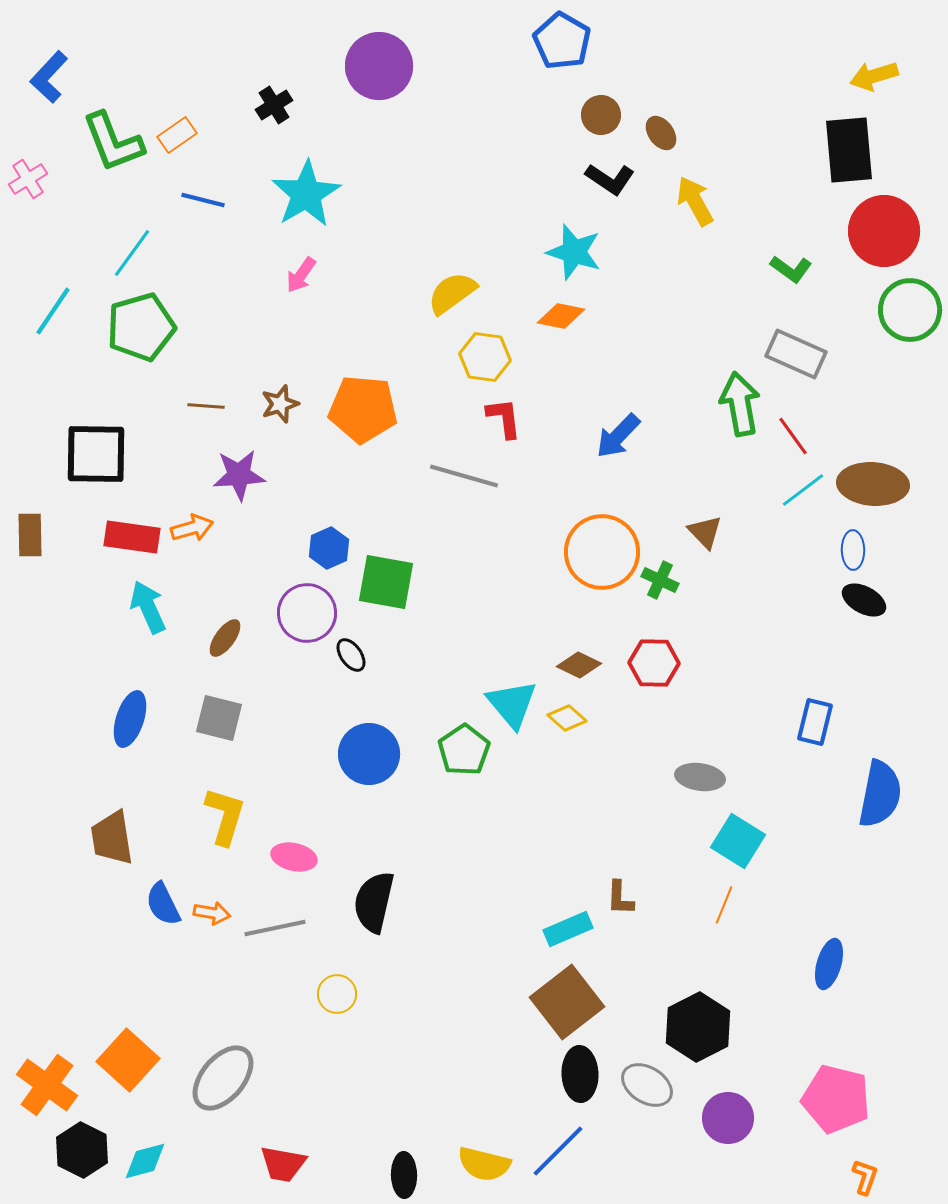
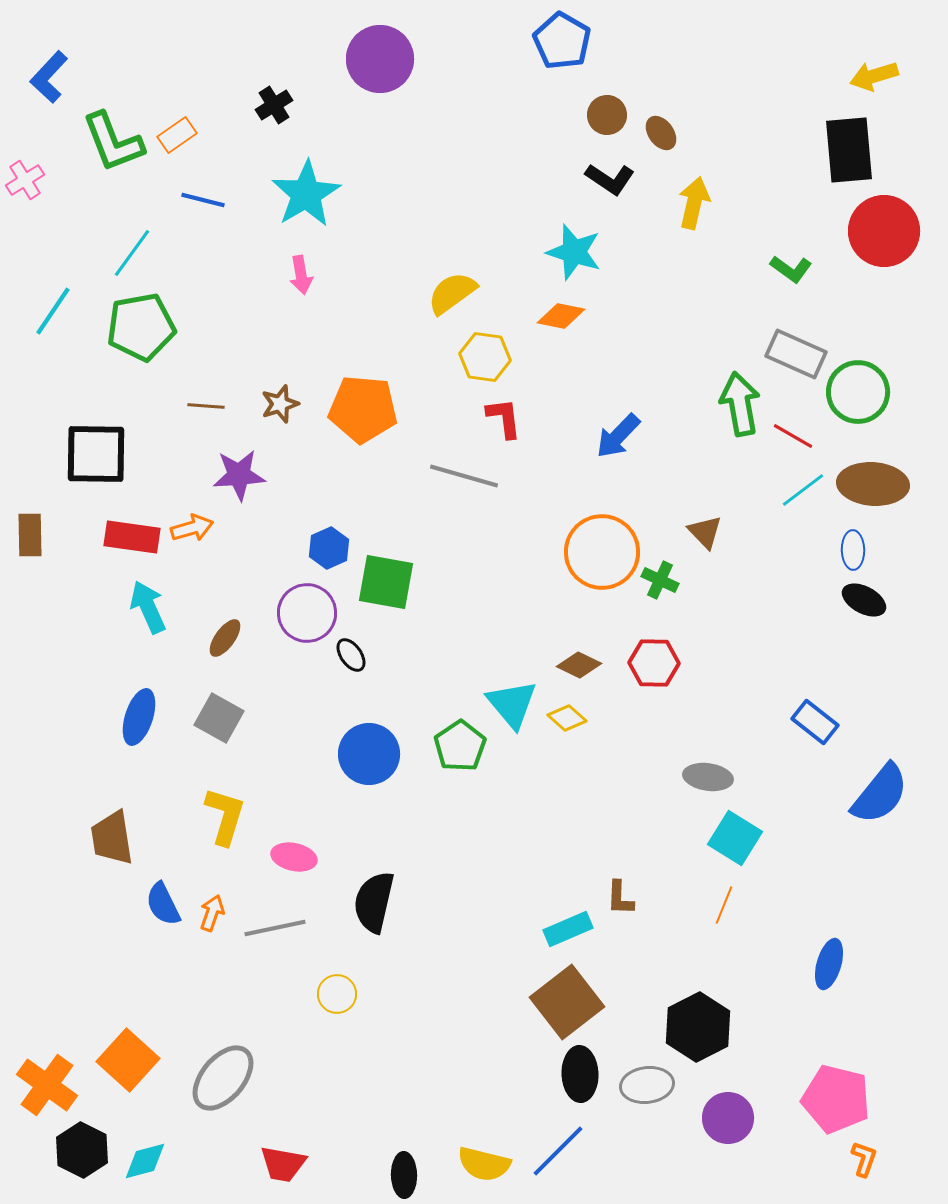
purple circle at (379, 66): moved 1 px right, 7 px up
brown circle at (601, 115): moved 6 px right
pink cross at (28, 179): moved 3 px left, 1 px down
yellow arrow at (695, 201): moved 1 px left, 2 px down; rotated 42 degrees clockwise
pink arrow at (301, 275): rotated 45 degrees counterclockwise
green circle at (910, 310): moved 52 px left, 82 px down
green pentagon at (141, 327): rotated 6 degrees clockwise
red line at (793, 436): rotated 24 degrees counterclockwise
gray square at (219, 718): rotated 15 degrees clockwise
blue ellipse at (130, 719): moved 9 px right, 2 px up
blue rectangle at (815, 722): rotated 66 degrees counterclockwise
green pentagon at (464, 750): moved 4 px left, 4 px up
gray ellipse at (700, 777): moved 8 px right
blue semicircle at (880, 794): rotated 28 degrees clockwise
cyan square at (738, 841): moved 3 px left, 3 px up
orange arrow at (212, 913): rotated 81 degrees counterclockwise
gray ellipse at (647, 1085): rotated 39 degrees counterclockwise
orange L-shape at (865, 1177): moved 1 px left, 18 px up
